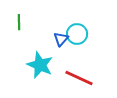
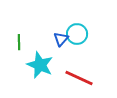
green line: moved 20 px down
